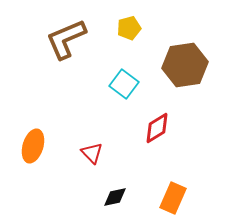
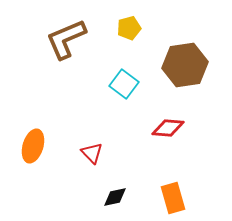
red diamond: moved 11 px right; rotated 36 degrees clockwise
orange rectangle: rotated 40 degrees counterclockwise
